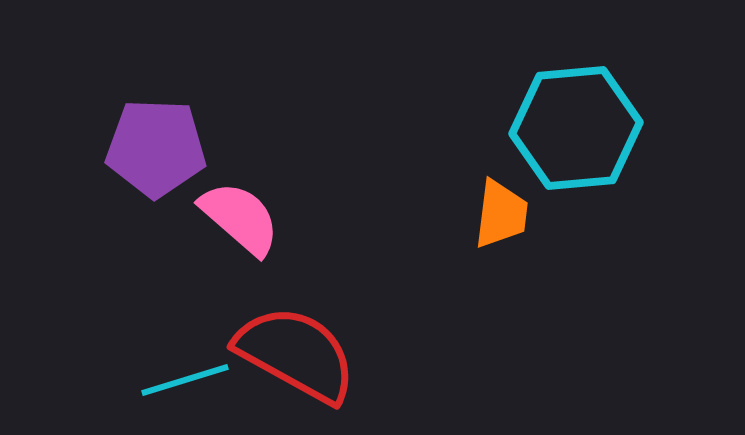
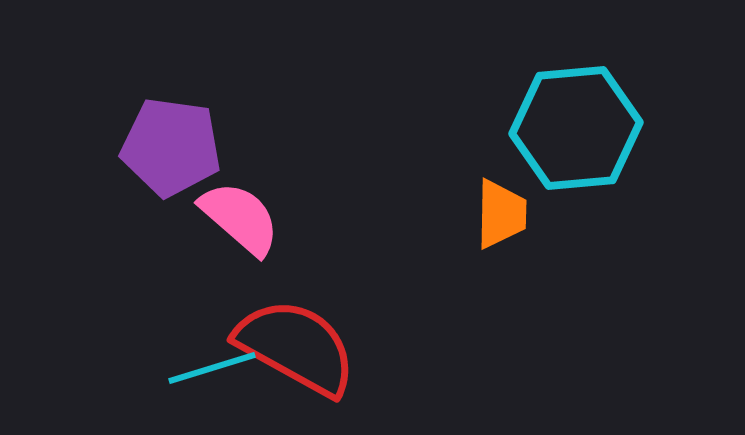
purple pentagon: moved 15 px right, 1 px up; rotated 6 degrees clockwise
orange trapezoid: rotated 6 degrees counterclockwise
red semicircle: moved 7 px up
cyan line: moved 27 px right, 12 px up
